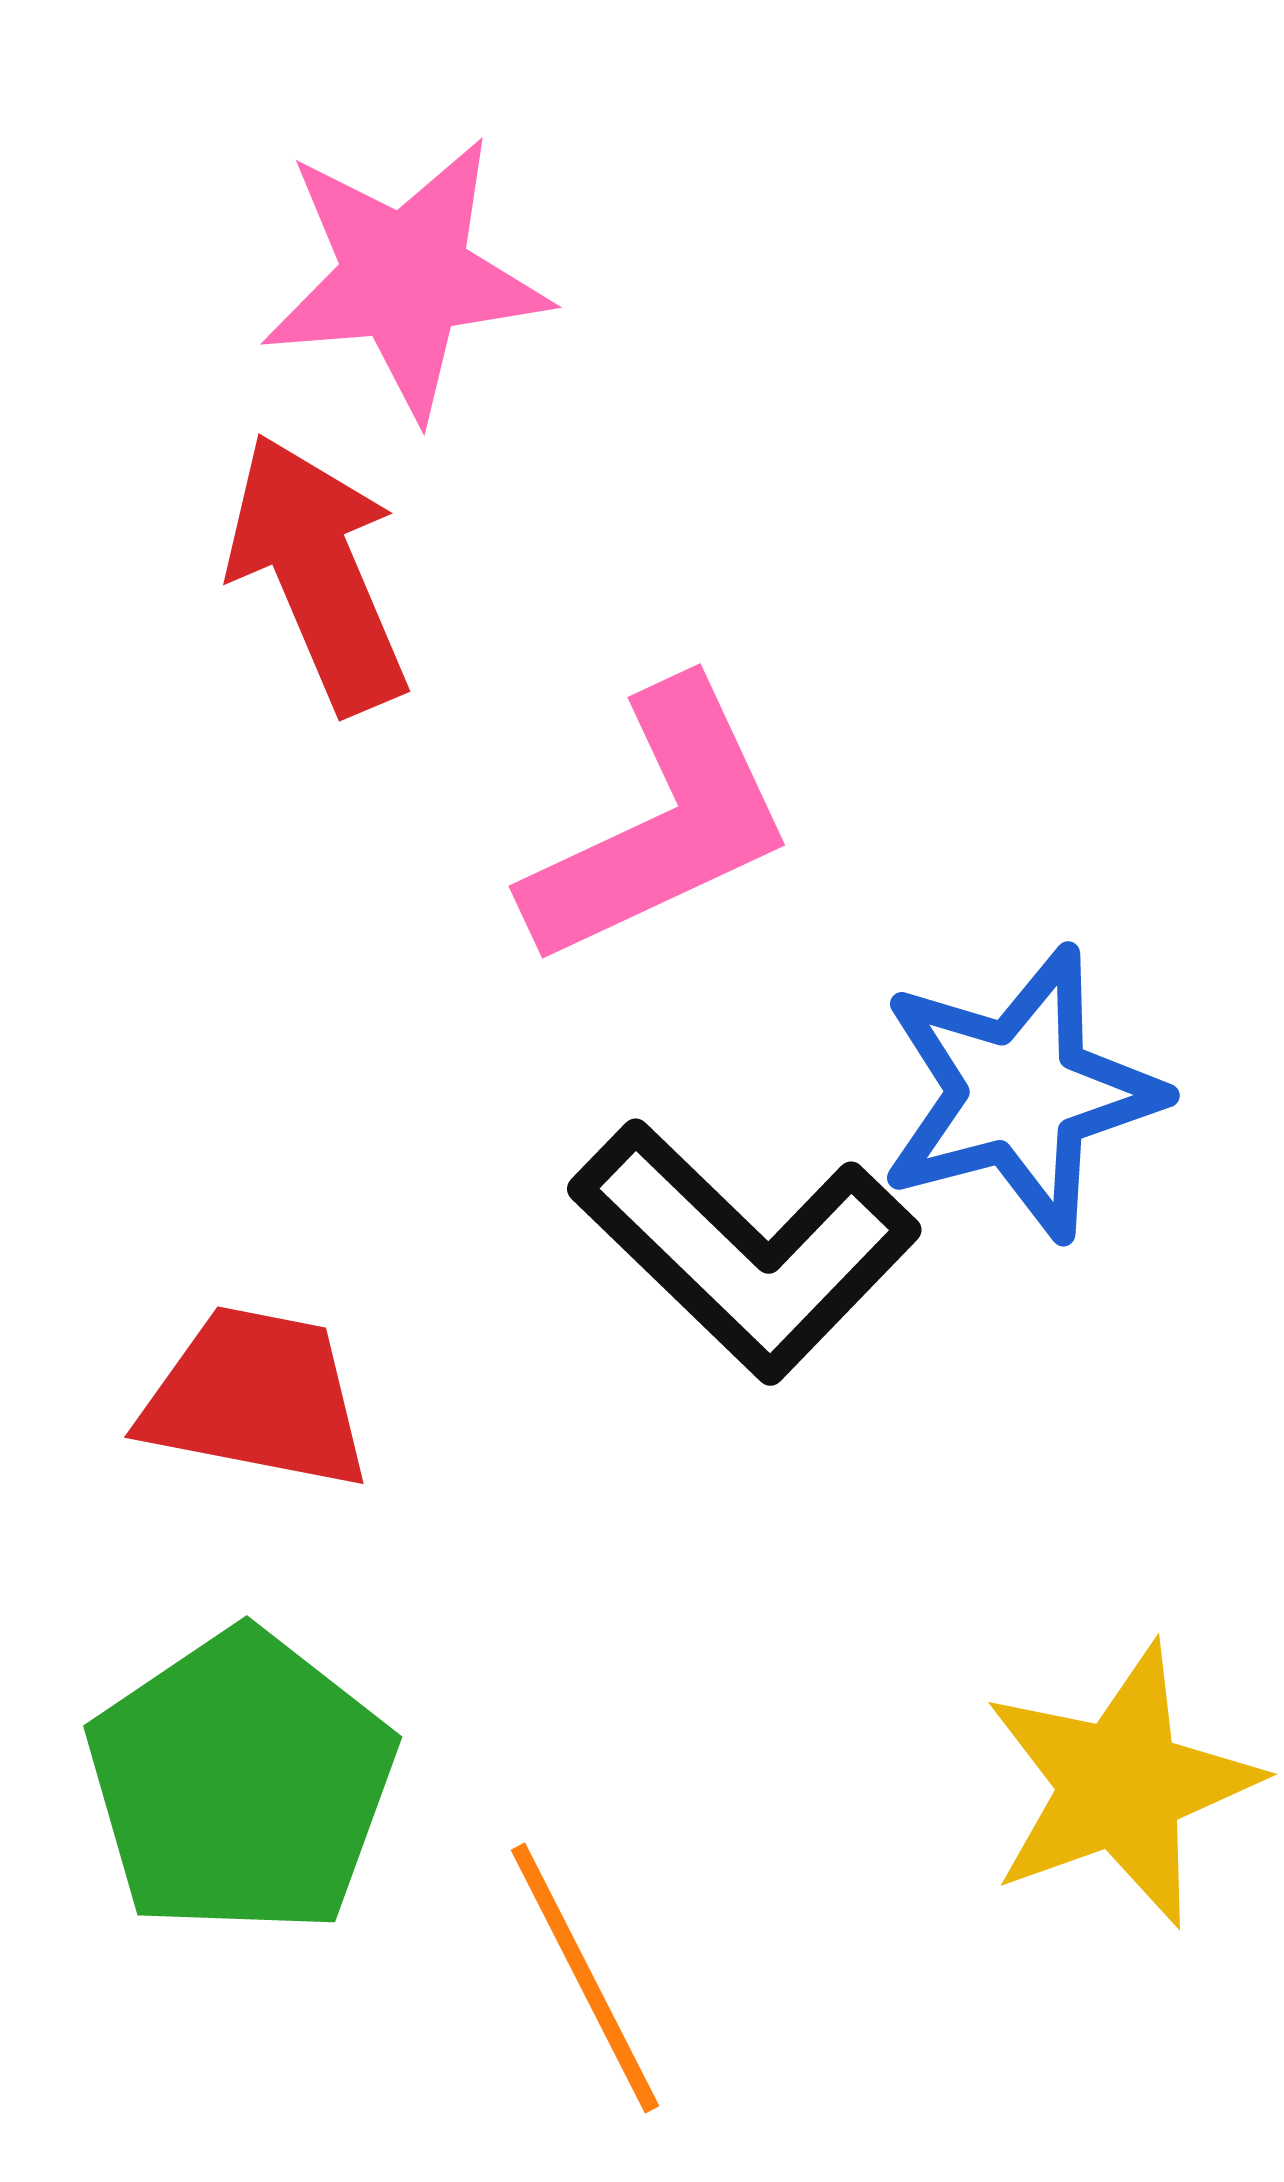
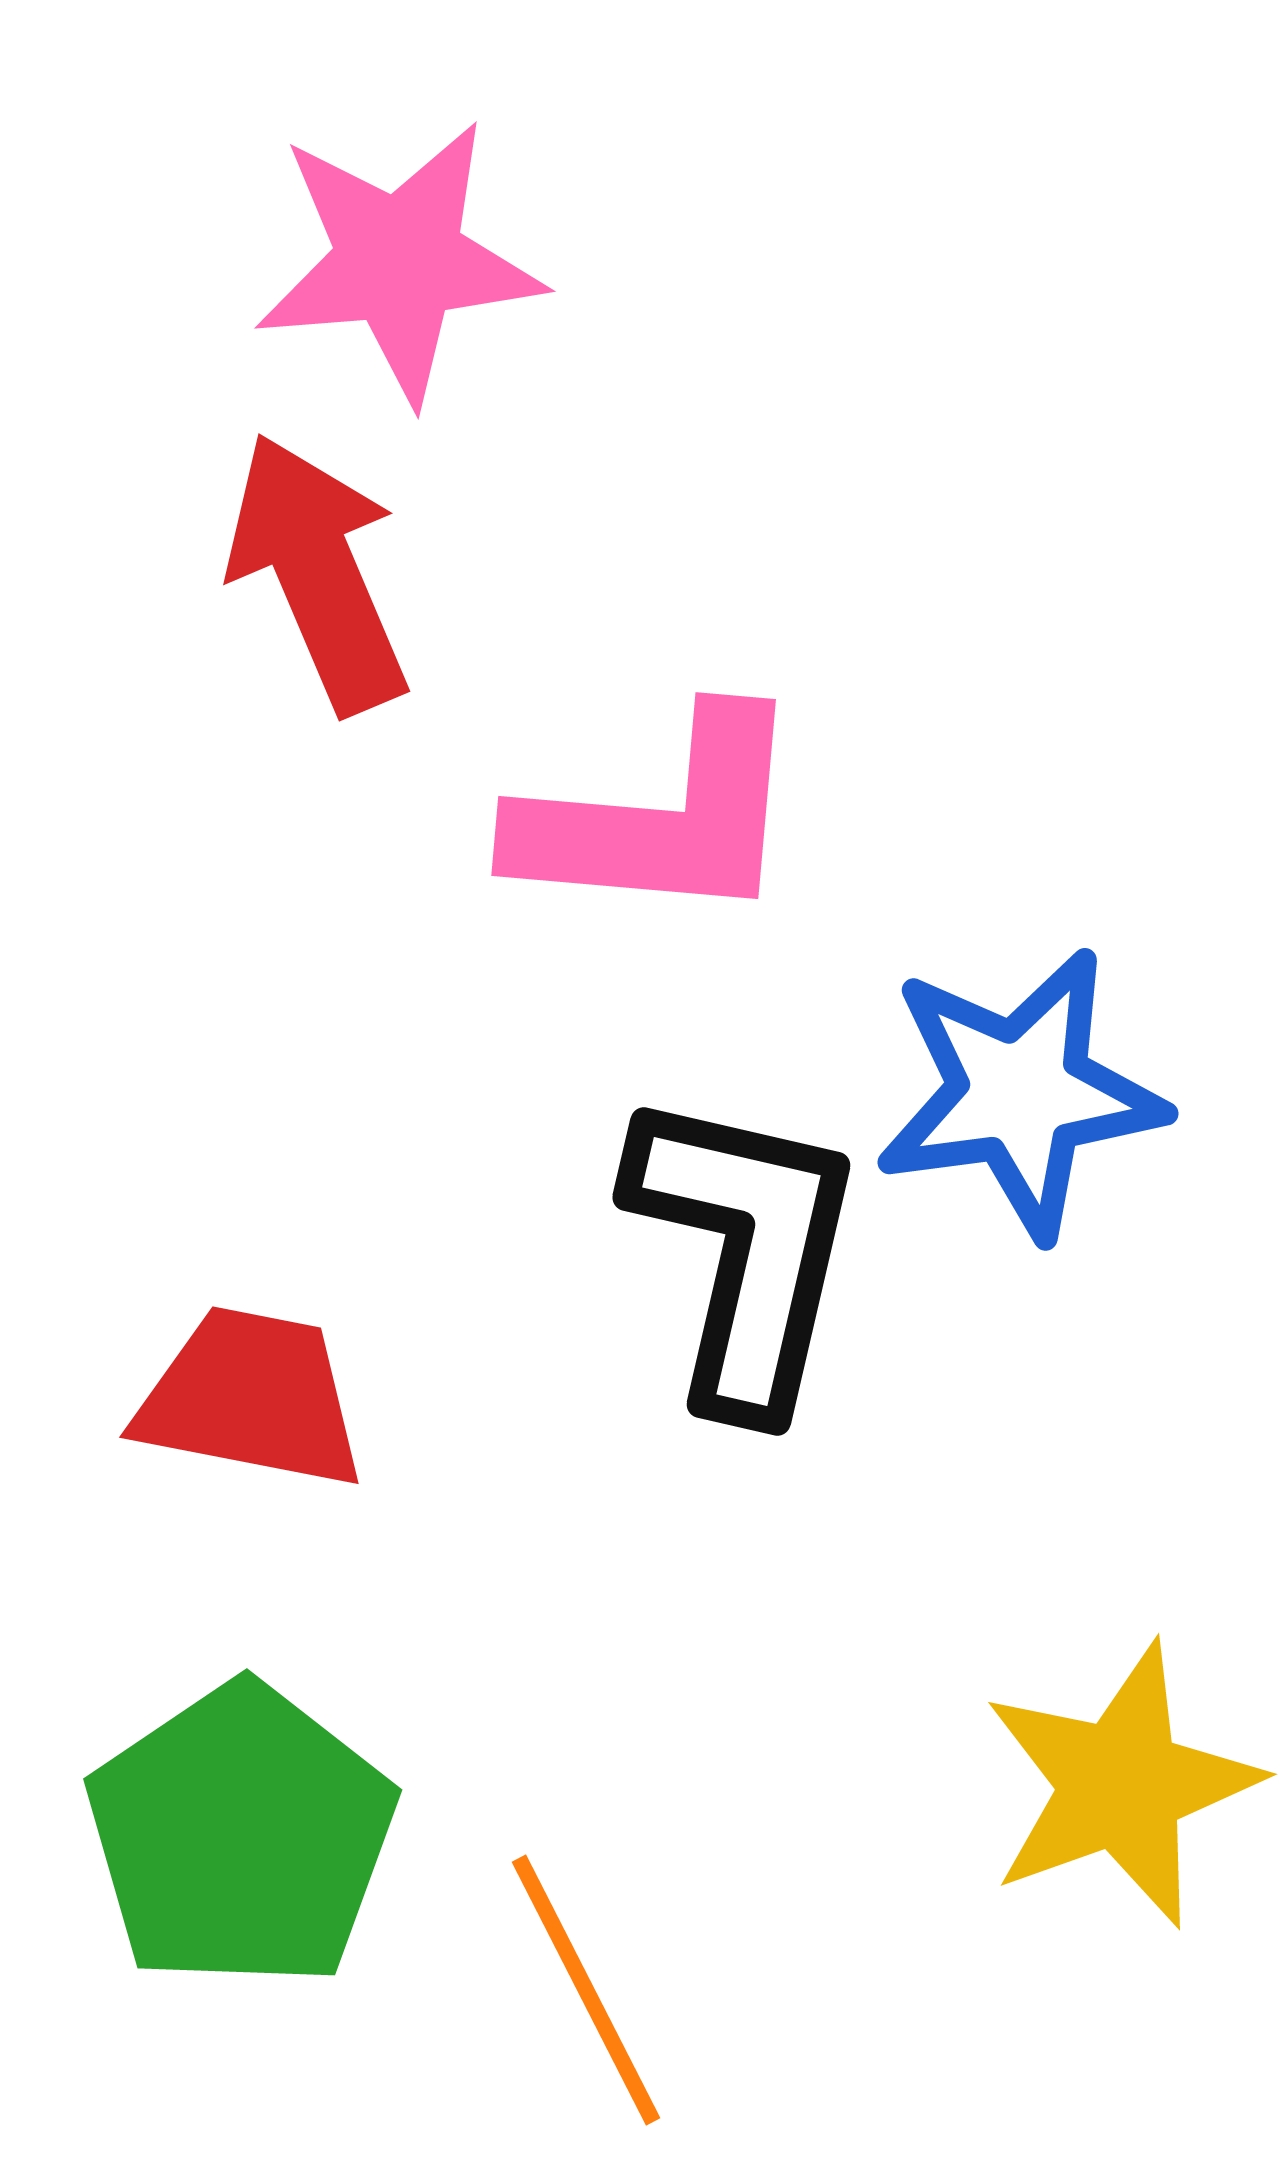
pink star: moved 6 px left, 16 px up
pink L-shape: moved 6 px up; rotated 30 degrees clockwise
blue star: rotated 7 degrees clockwise
black L-shape: rotated 121 degrees counterclockwise
red trapezoid: moved 5 px left
green pentagon: moved 53 px down
orange line: moved 1 px right, 12 px down
